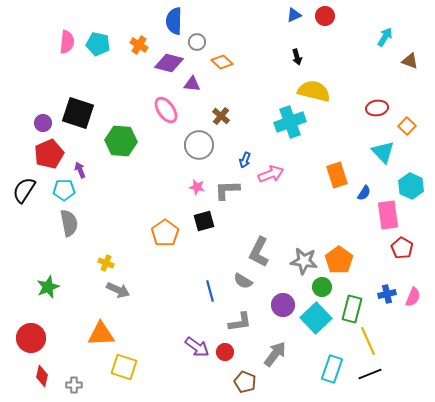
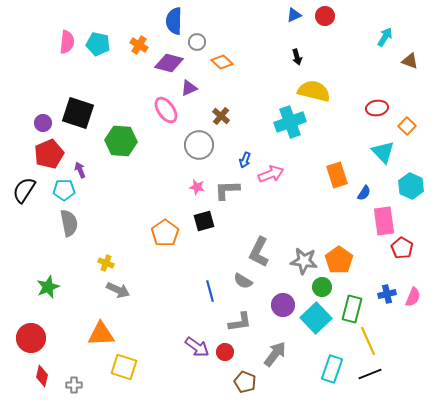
purple triangle at (192, 84): moved 3 px left, 4 px down; rotated 30 degrees counterclockwise
pink rectangle at (388, 215): moved 4 px left, 6 px down
